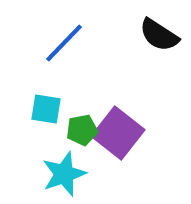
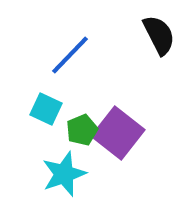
black semicircle: rotated 150 degrees counterclockwise
blue line: moved 6 px right, 12 px down
cyan square: rotated 16 degrees clockwise
green pentagon: rotated 12 degrees counterclockwise
